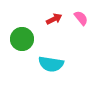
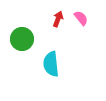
red arrow: moved 4 px right; rotated 42 degrees counterclockwise
cyan semicircle: rotated 75 degrees clockwise
